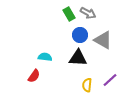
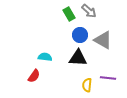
gray arrow: moved 1 px right, 2 px up; rotated 14 degrees clockwise
purple line: moved 2 px left, 2 px up; rotated 49 degrees clockwise
